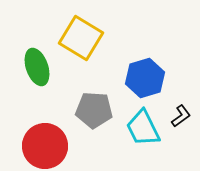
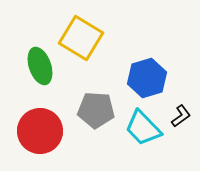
green ellipse: moved 3 px right, 1 px up
blue hexagon: moved 2 px right
gray pentagon: moved 2 px right
cyan trapezoid: rotated 18 degrees counterclockwise
red circle: moved 5 px left, 15 px up
